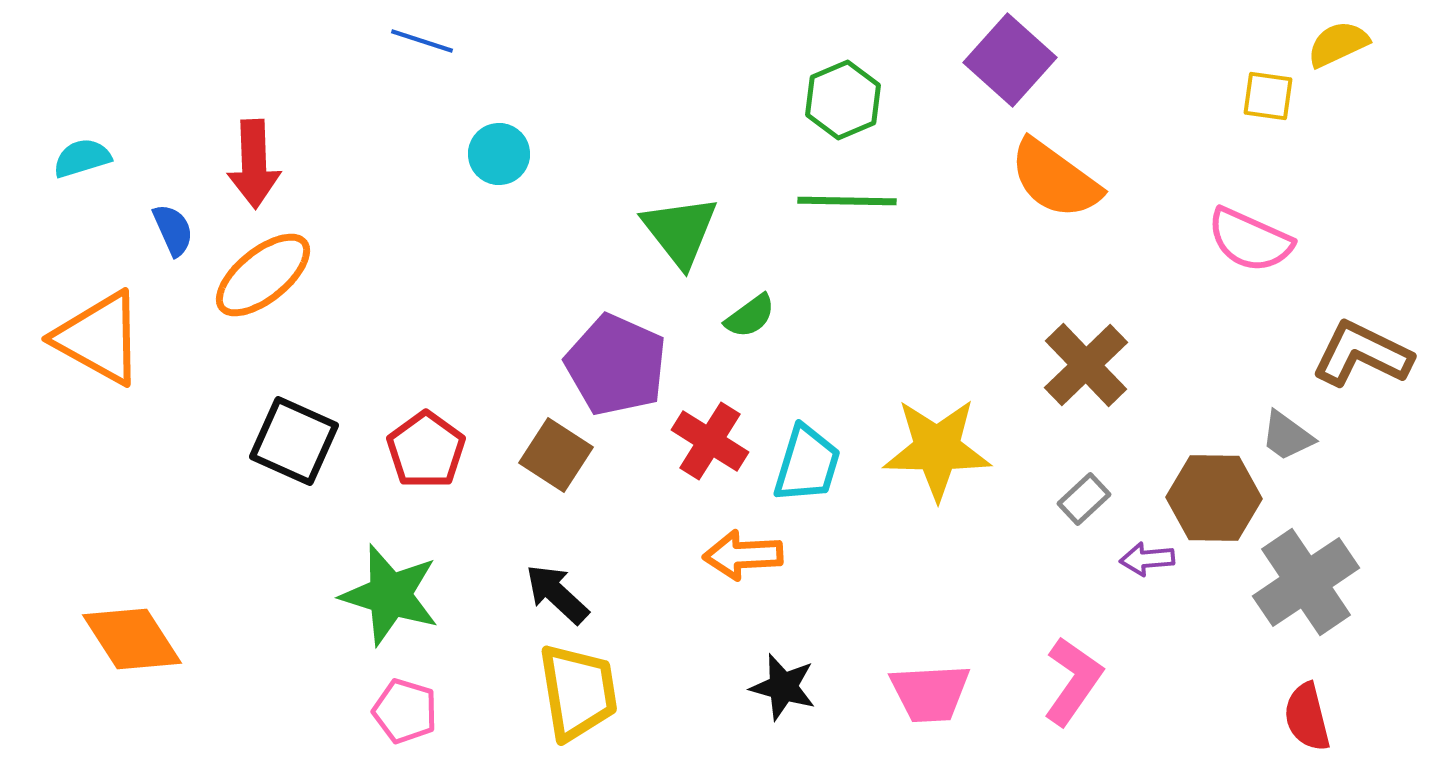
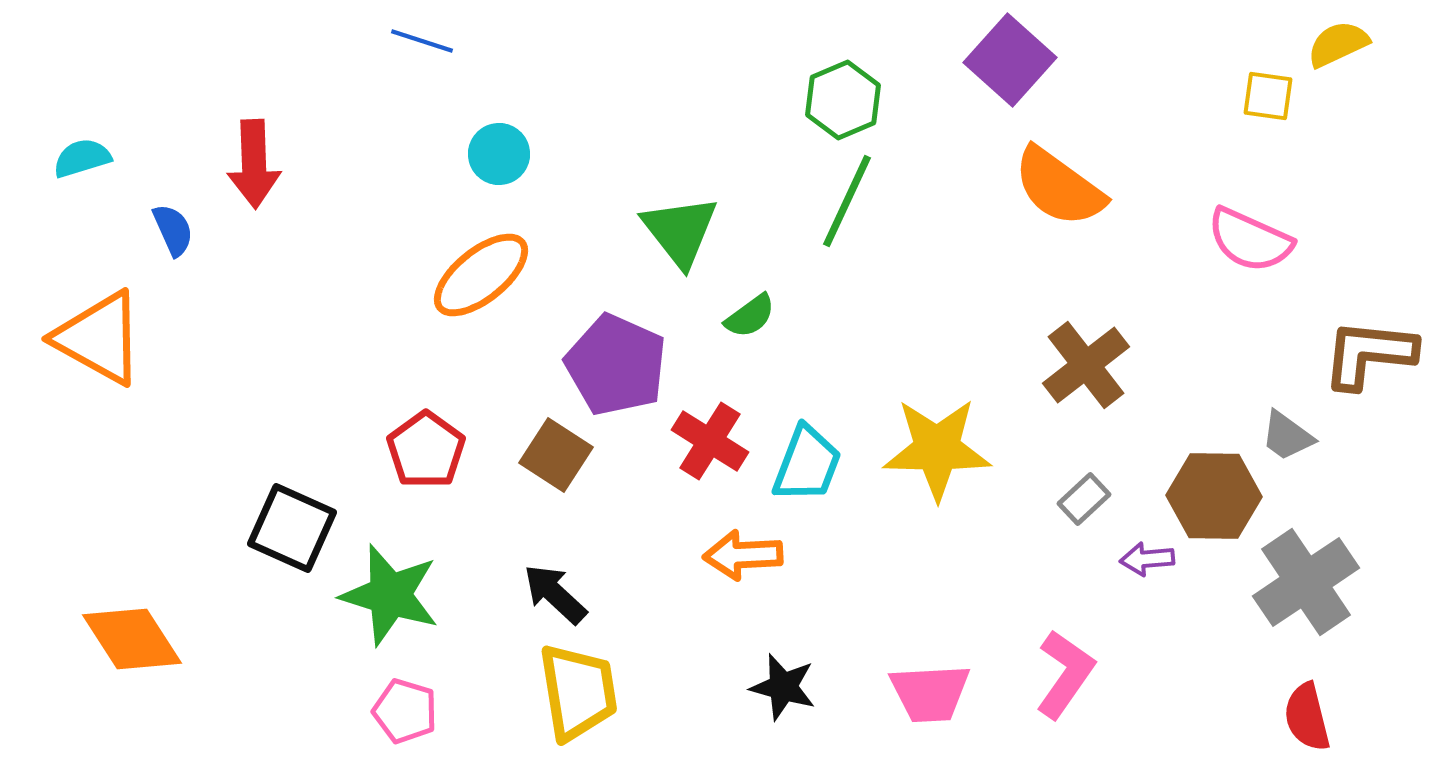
orange semicircle: moved 4 px right, 8 px down
green line: rotated 66 degrees counterclockwise
orange ellipse: moved 218 px right
brown L-shape: moved 7 px right; rotated 20 degrees counterclockwise
brown cross: rotated 6 degrees clockwise
black square: moved 2 px left, 87 px down
cyan trapezoid: rotated 4 degrees clockwise
brown hexagon: moved 2 px up
black arrow: moved 2 px left
pink L-shape: moved 8 px left, 7 px up
